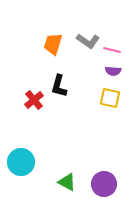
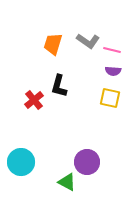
purple circle: moved 17 px left, 22 px up
